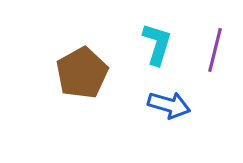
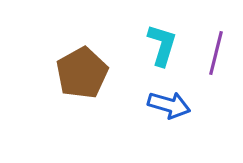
cyan L-shape: moved 5 px right, 1 px down
purple line: moved 1 px right, 3 px down
